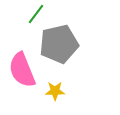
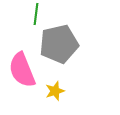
green line: rotated 30 degrees counterclockwise
yellow star: rotated 18 degrees counterclockwise
